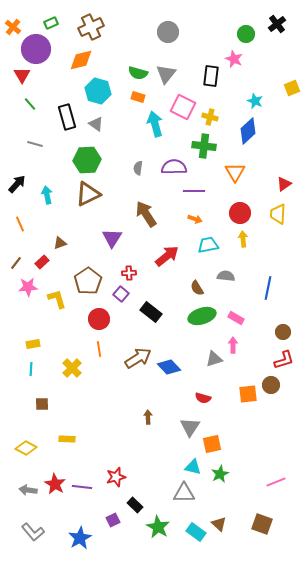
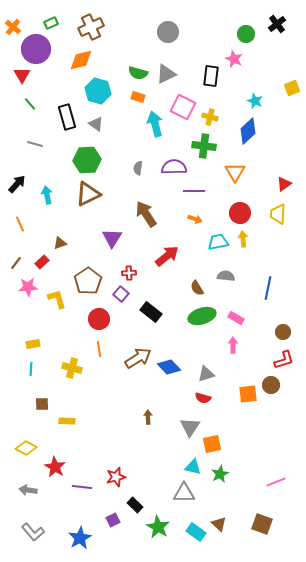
gray triangle at (166, 74): rotated 25 degrees clockwise
cyan trapezoid at (208, 245): moved 10 px right, 3 px up
gray triangle at (214, 359): moved 8 px left, 15 px down
yellow cross at (72, 368): rotated 30 degrees counterclockwise
yellow rectangle at (67, 439): moved 18 px up
red star at (55, 484): moved 17 px up
